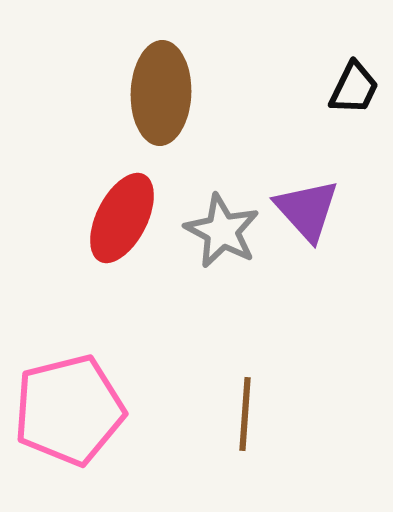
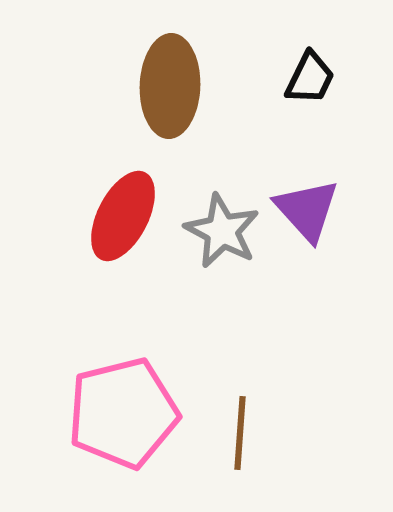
black trapezoid: moved 44 px left, 10 px up
brown ellipse: moved 9 px right, 7 px up
red ellipse: moved 1 px right, 2 px up
pink pentagon: moved 54 px right, 3 px down
brown line: moved 5 px left, 19 px down
